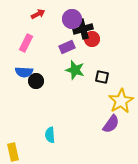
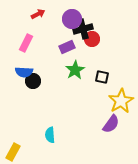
green star: rotated 24 degrees clockwise
black circle: moved 3 px left
yellow rectangle: rotated 42 degrees clockwise
